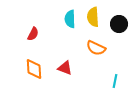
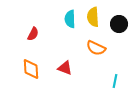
orange diamond: moved 3 px left
